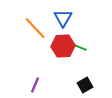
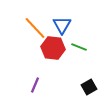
blue triangle: moved 1 px left, 7 px down
red hexagon: moved 10 px left, 2 px down; rotated 10 degrees clockwise
black square: moved 4 px right, 2 px down
